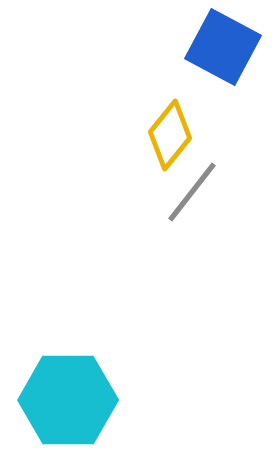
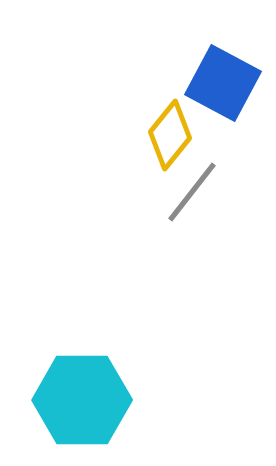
blue square: moved 36 px down
cyan hexagon: moved 14 px right
